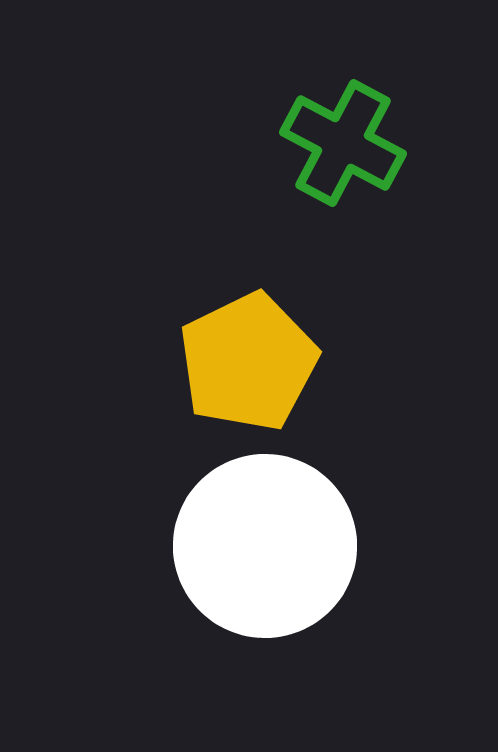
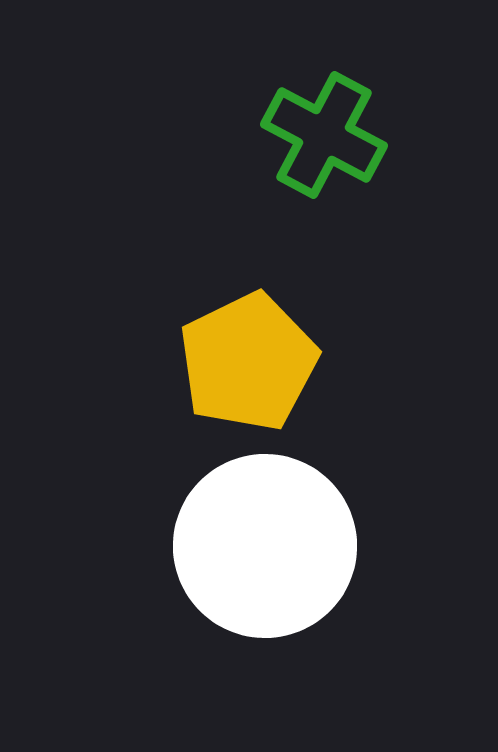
green cross: moved 19 px left, 8 px up
